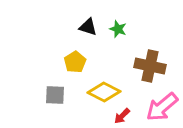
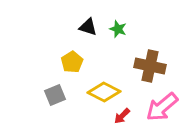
yellow pentagon: moved 3 px left
gray square: rotated 25 degrees counterclockwise
